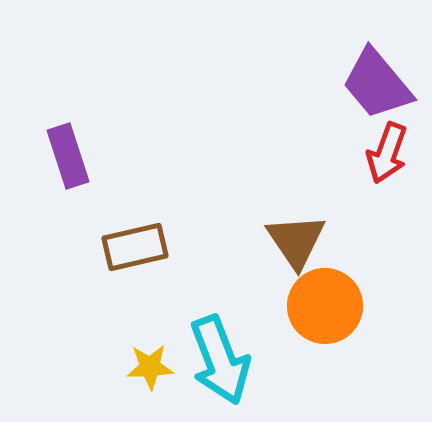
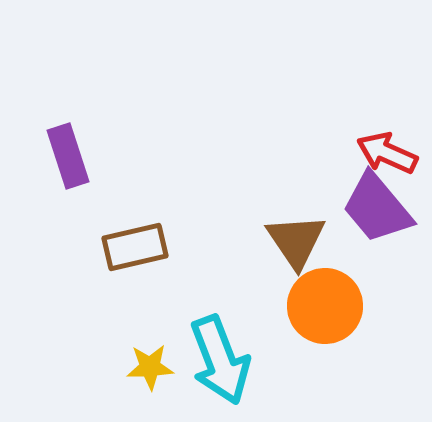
purple trapezoid: moved 124 px down
red arrow: rotated 94 degrees clockwise
